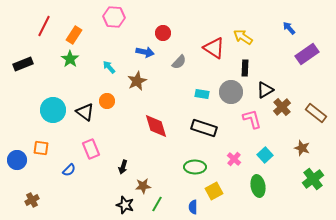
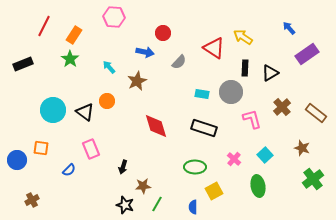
black triangle at (265, 90): moved 5 px right, 17 px up
